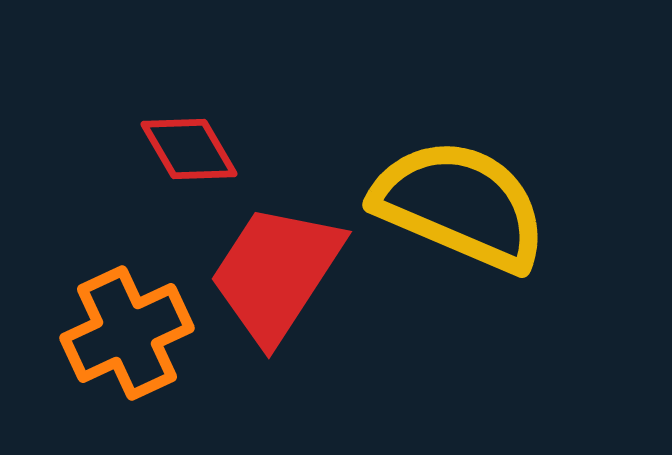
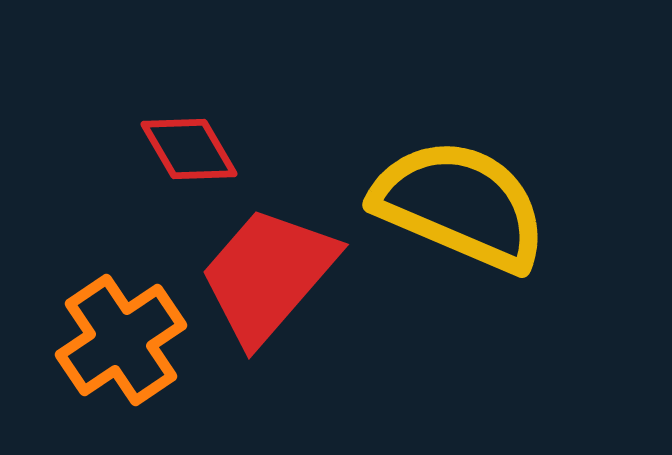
red trapezoid: moved 8 px left, 2 px down; rotated 8 degrees clockwise
orange cross: moved 6 px left, 7 px down; rotated 9 degrees counterclockwise
